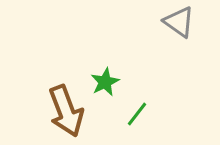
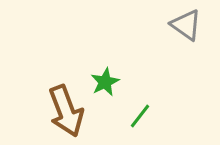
gray triangle: moved 7 px right, 3 px down
green line: moved 3 px right, 2 px down
